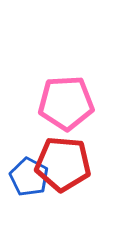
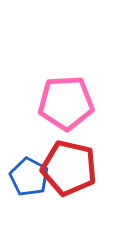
red pentagon: moved 6 px right, 4 px down; rotated 8 degrees clockwise
